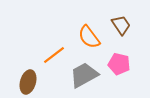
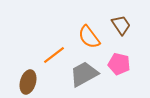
gray trapezoid: moved 1 px up
